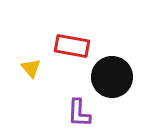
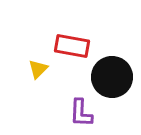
yellow triangle: moved 7 px right, 1 px down; rotated 25 degrees clockwise
purple L-shape: moved 2 px right
